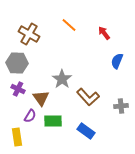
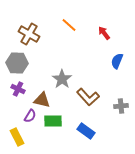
brown triangle: moved 1 px right, 2 px down; rotated 42 degrees counterclockwise
yellow rectangle: rotated 18 degrees counterclockwise
